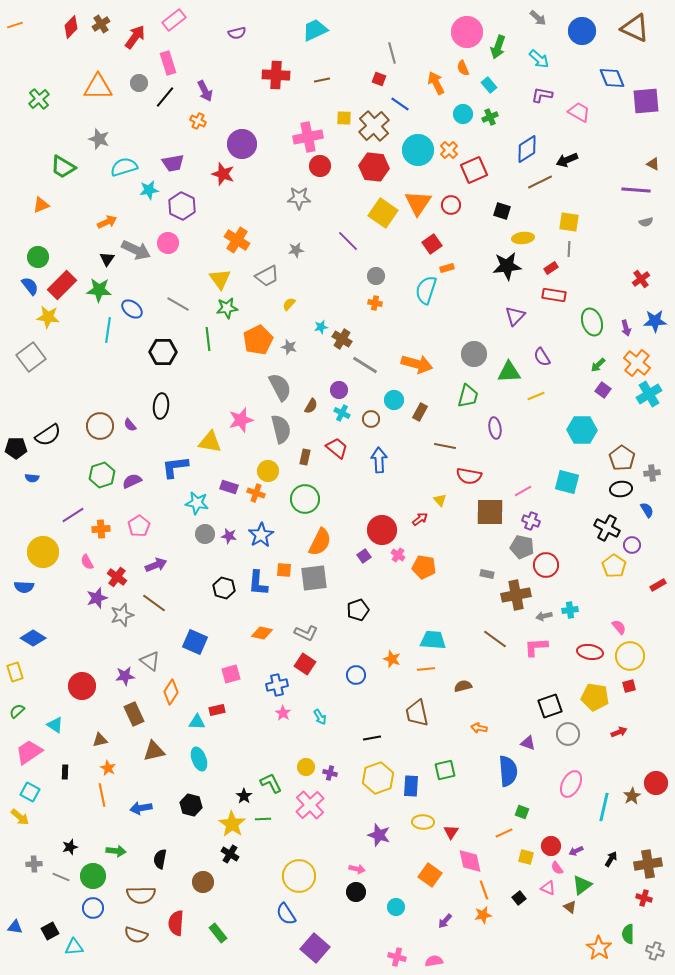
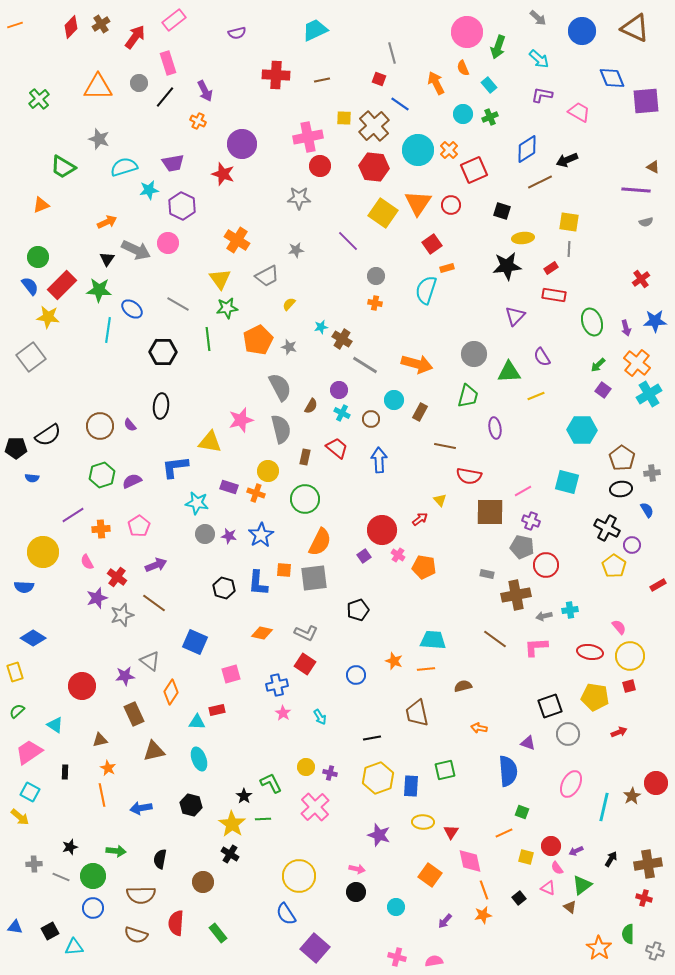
brown triangle at (653, 164): moved 3 px down
orange star at (392, 659): moved 2 px right, 2 px down
pink cross at (310, 805): moved 5 px right, 2 px down
